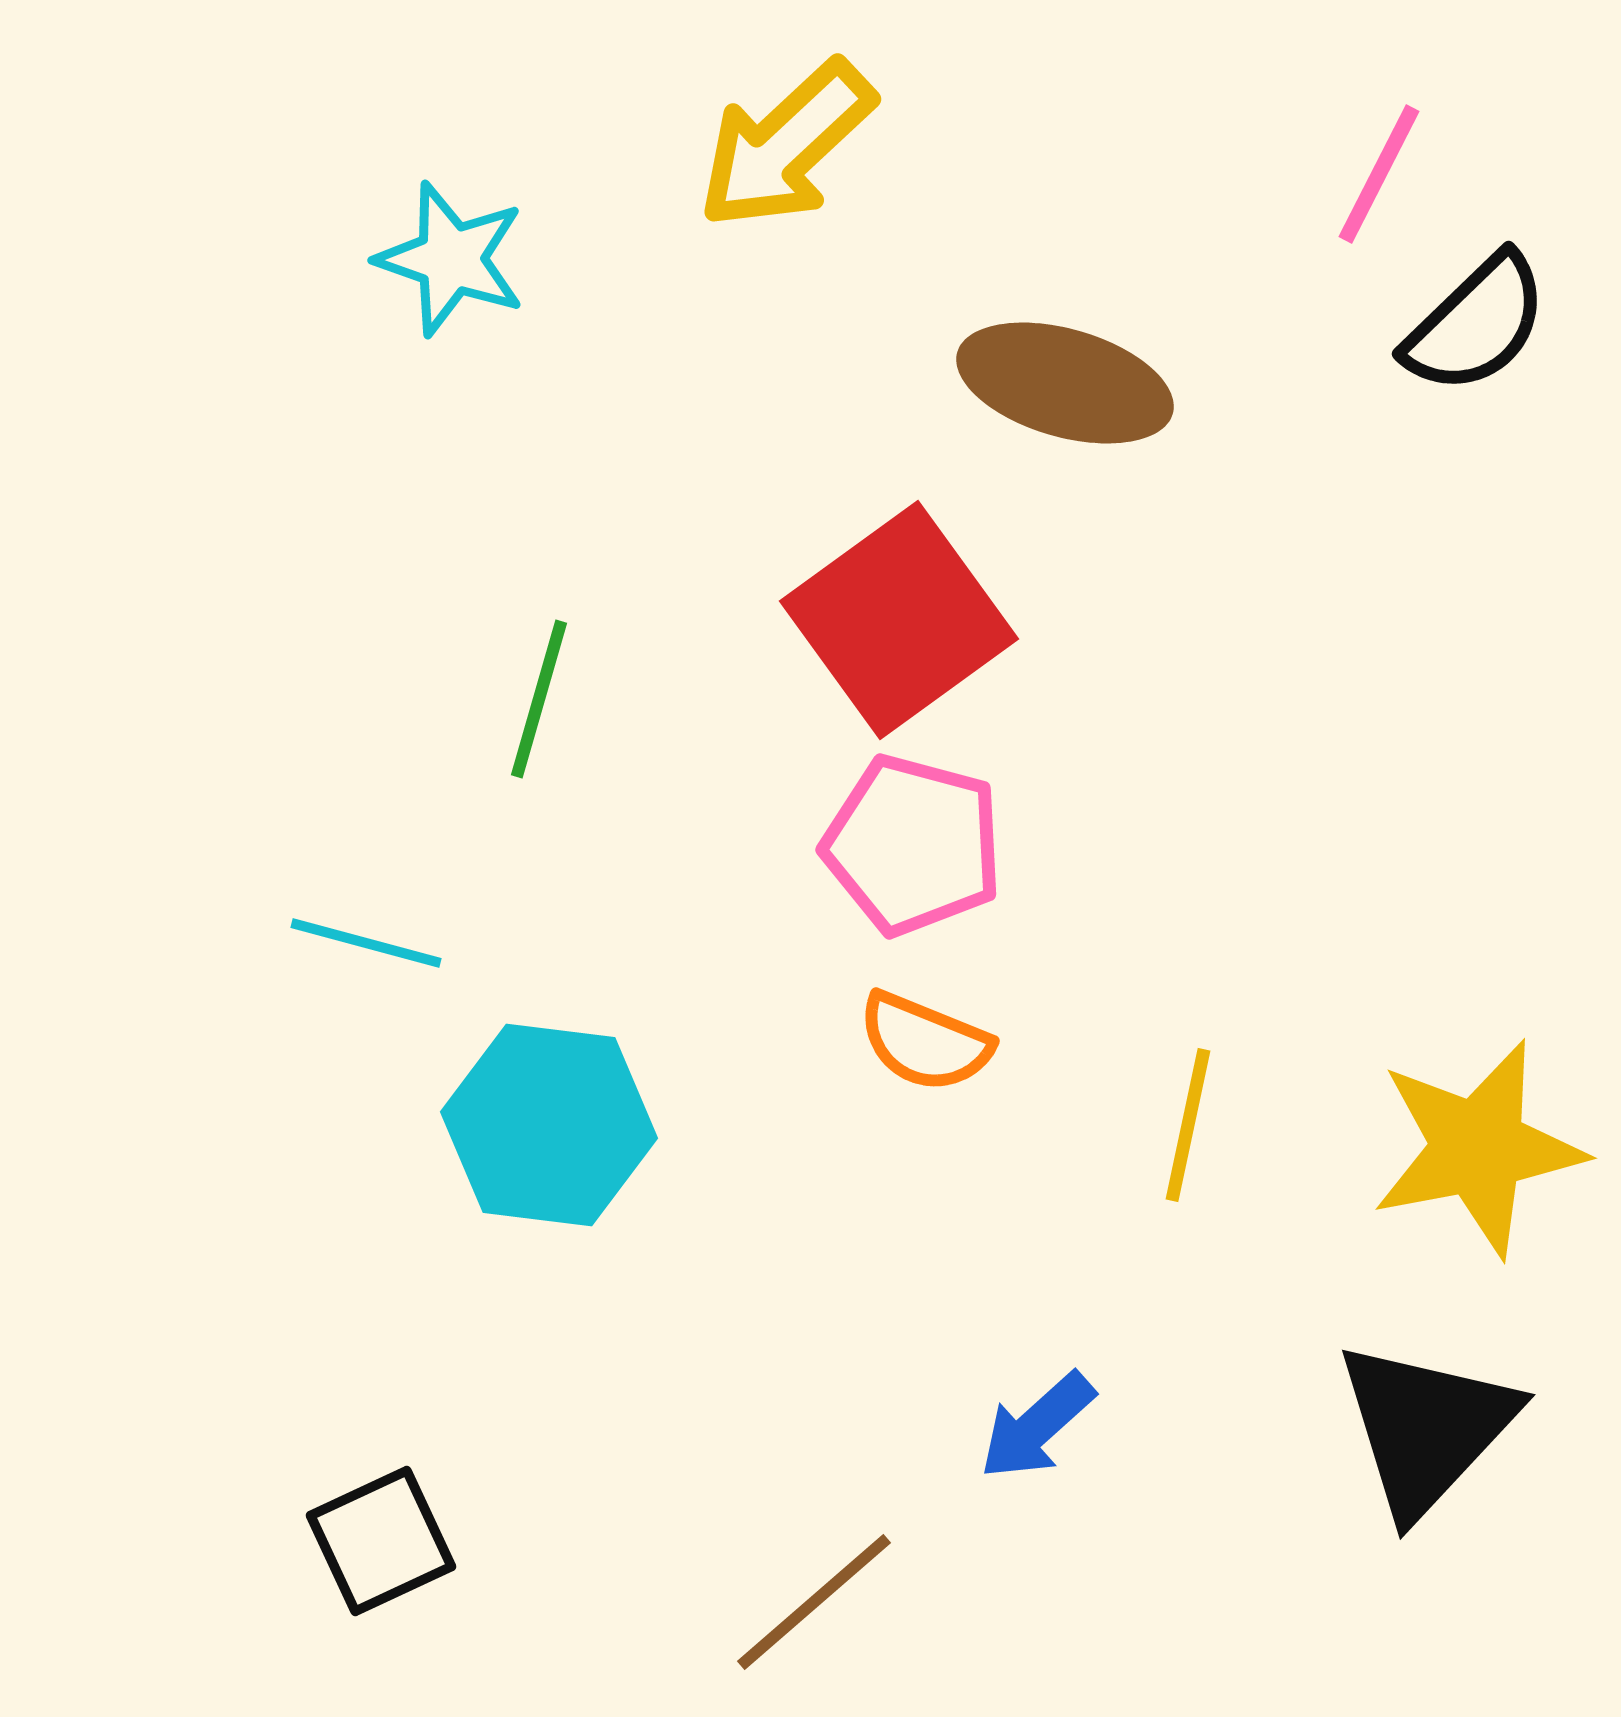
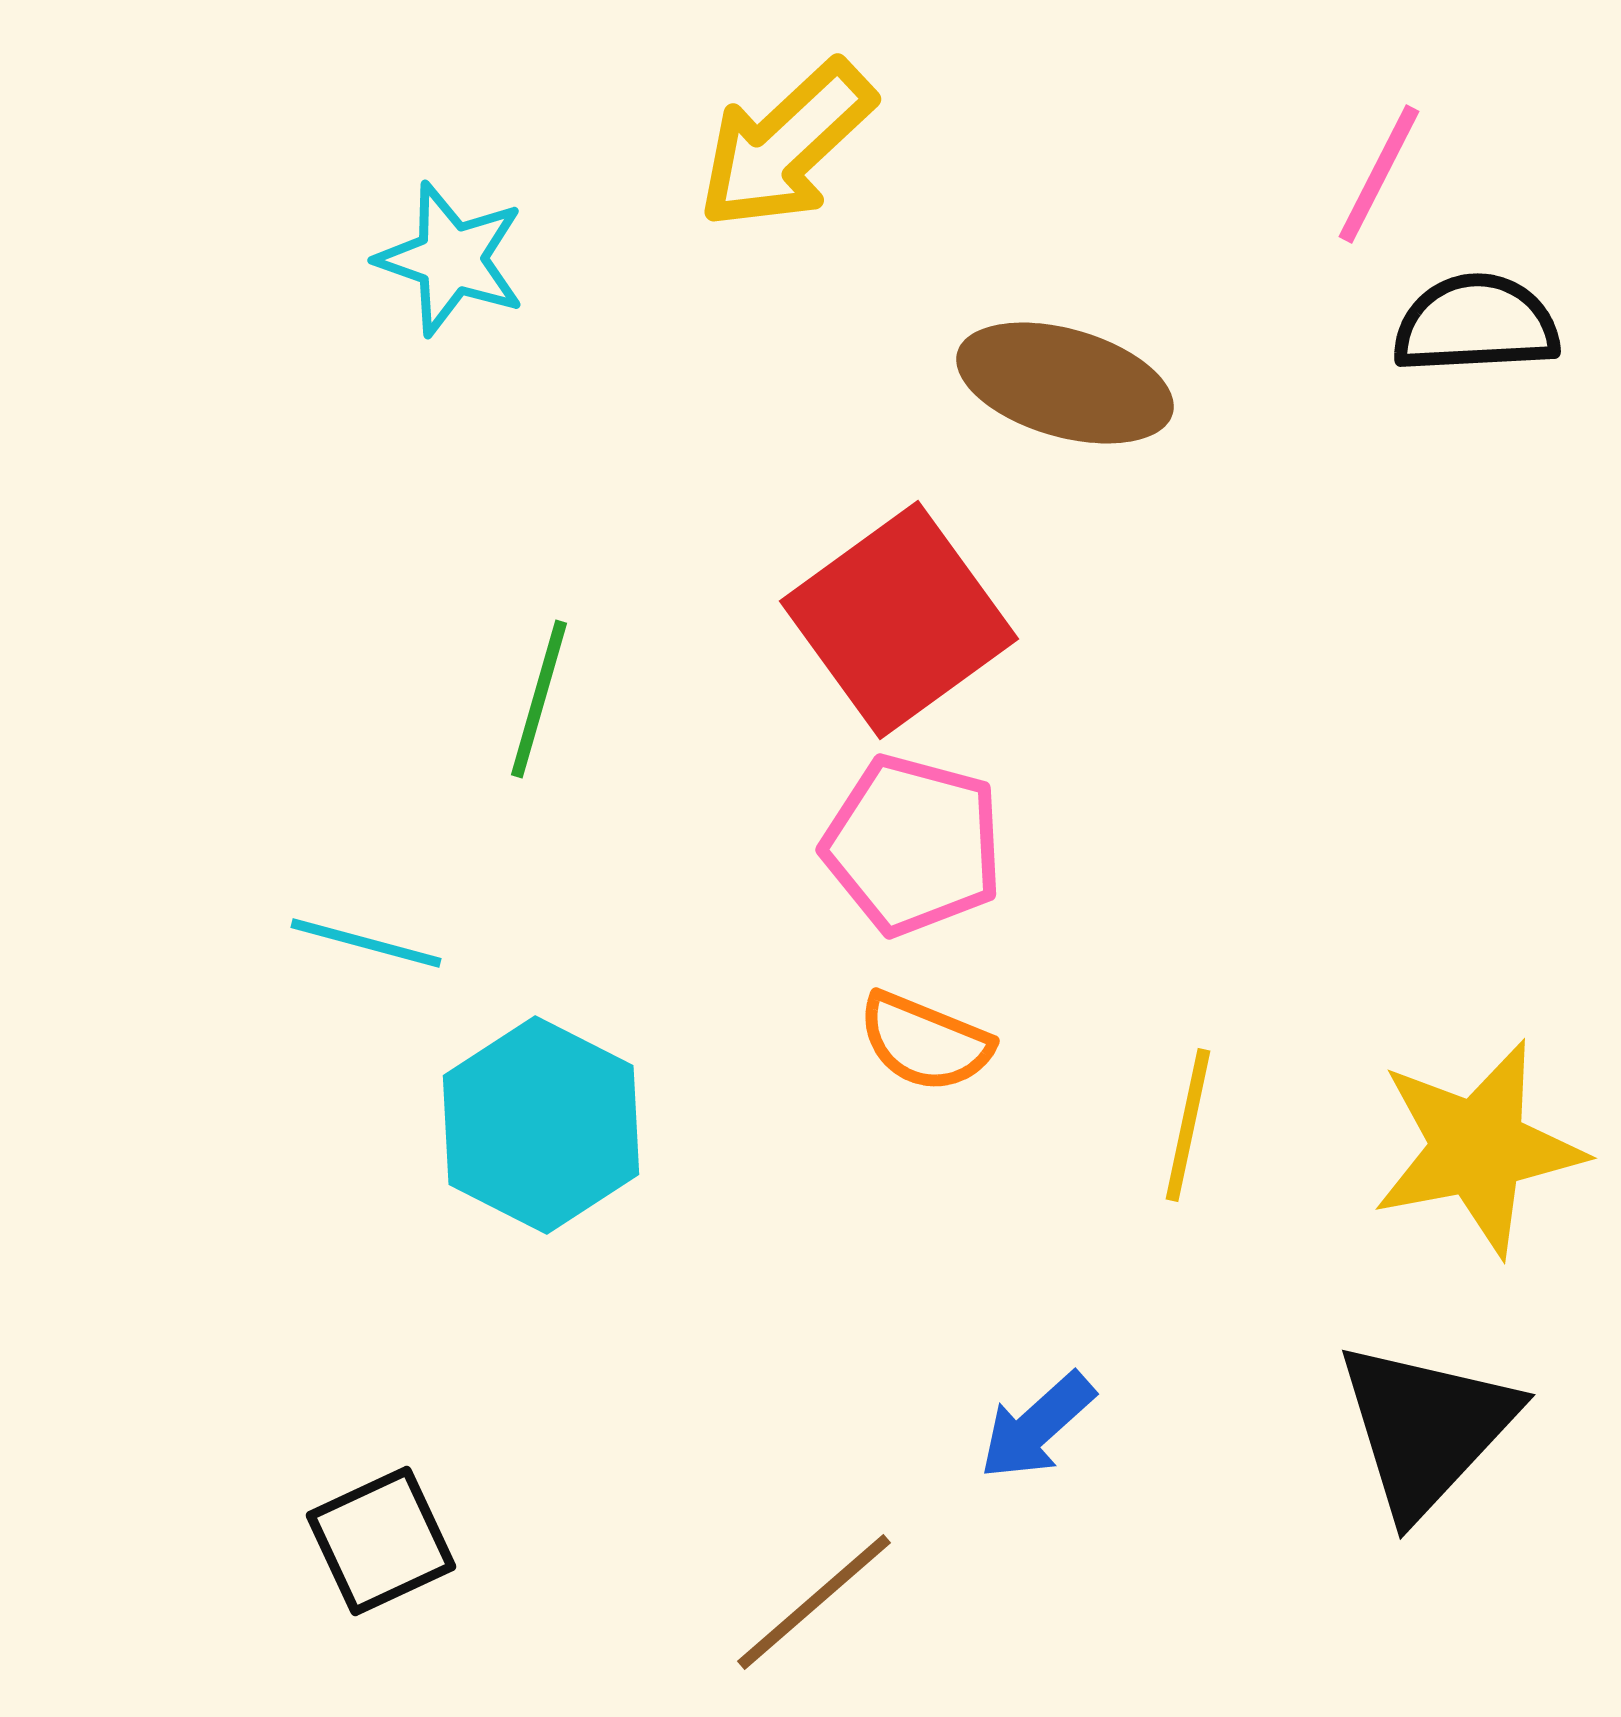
black semicircle: rotated 139 degrees counterclockwise
cyan hexagon: moved 8 px left; rotated 20 degrees clockwise
